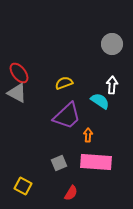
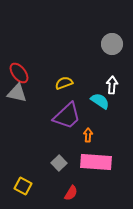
gray triangle: rotated 15 degrees counterclockwise
gray square: rotated 21 degrees counterclockwise
